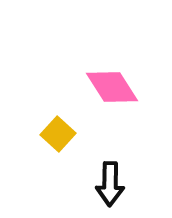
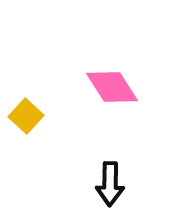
yellow square: moved 32 px left, 18 px up
